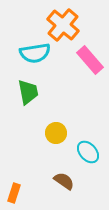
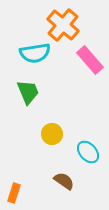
green trapezoid: rotated 12 degrees counterclockwise
yellow circle: moved 4 px left, 1 px down
